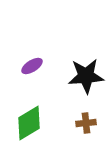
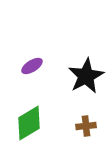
black star: rotated 24 degrees counterclockwise
brown cross: moved 3 px down
